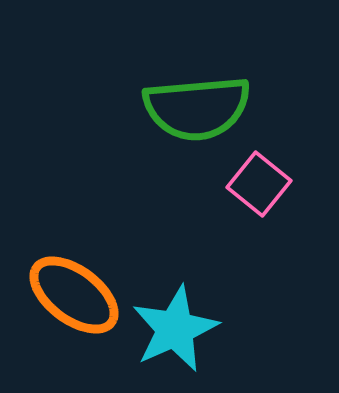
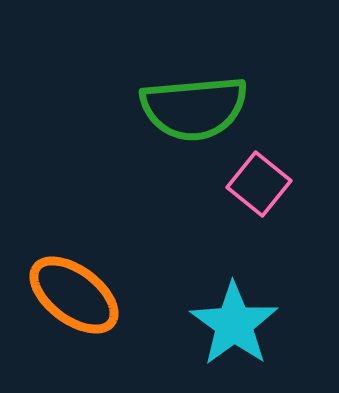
green semicircle: moved 3 px left
cyan star: moved 59 px right, 5 px up; rotated 12 degrees counterclockwise
